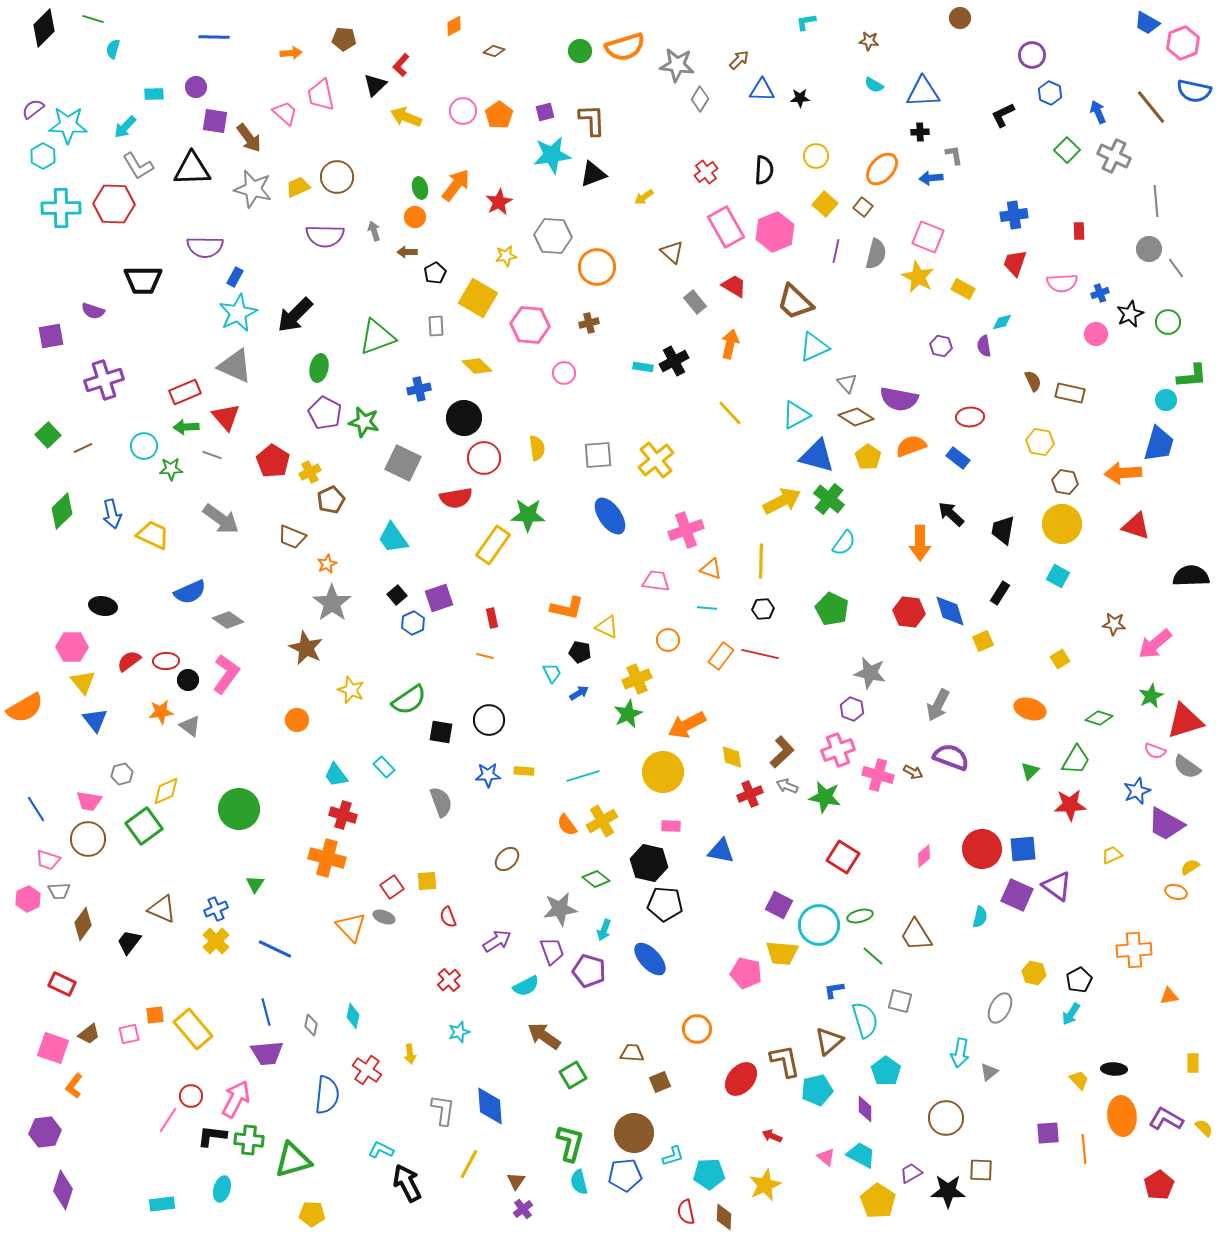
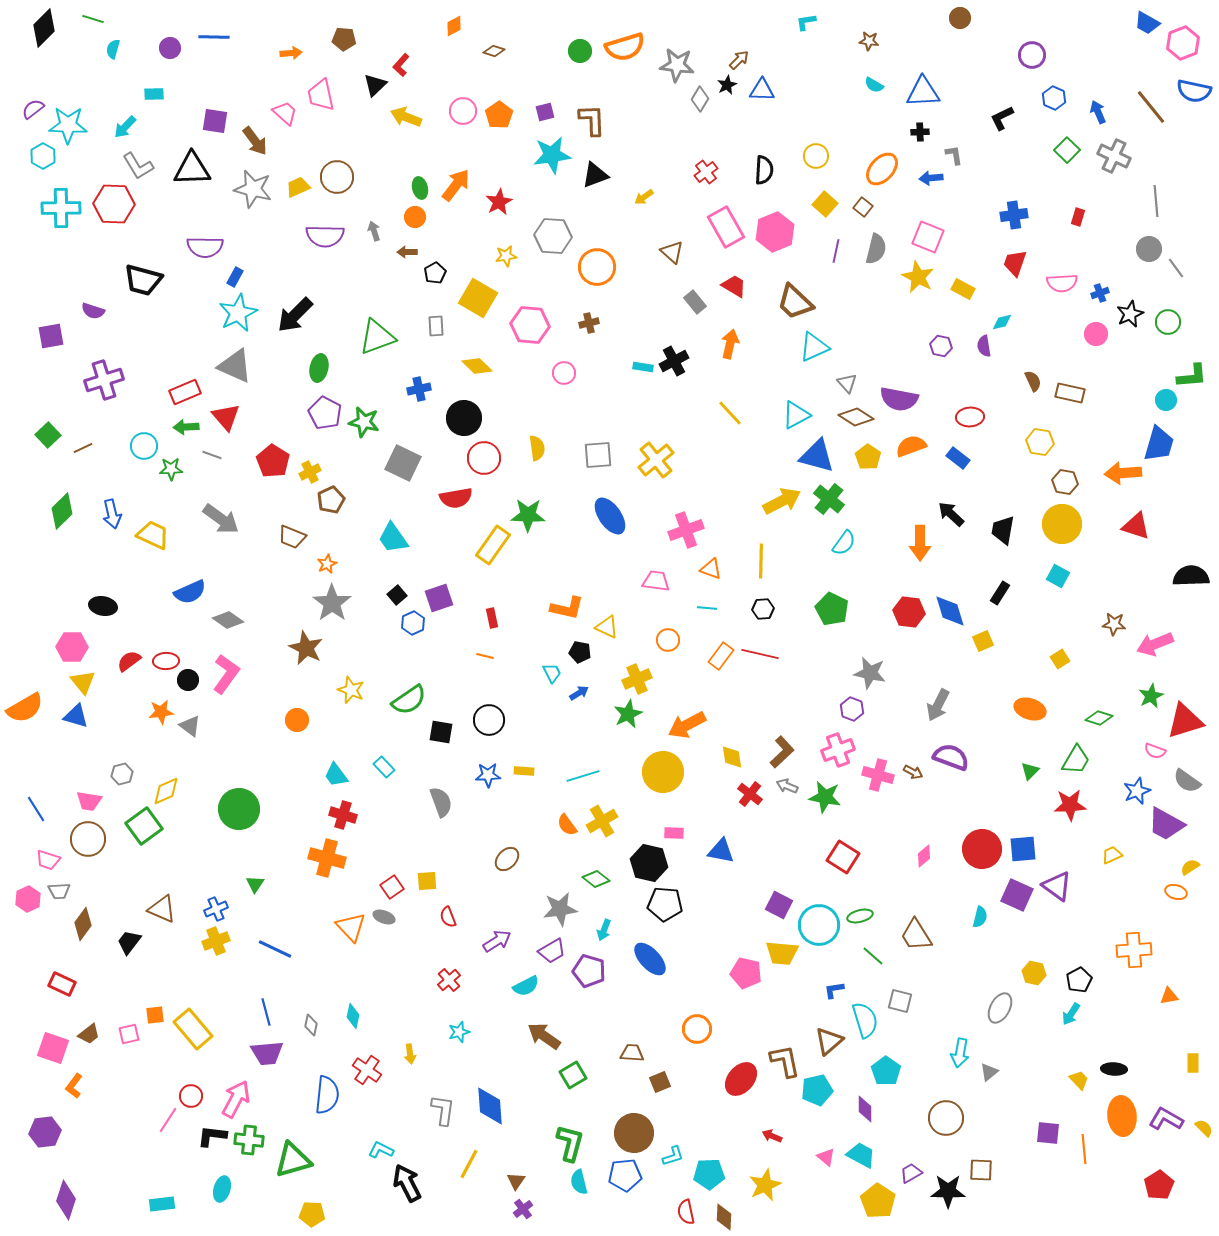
purple circle at (196, 87): moved 26 px left, 39 px up
blue hexagon at (1050, 93): moved 4 px right, 5 px down
black star at (800, 98): moved 73 px left, 13 px up; rotated 24 degrees counterclockwise
black L-shape at (1003, 115): moved 1 px left, 3 px down
brown arrow at (249, 138): moved 6 px right, 3 px down
black triangle at (593, 174): moved 2 px right, 1 px down
red rectangle at (1079, 231): moved 1 px left, 14 px up; rotated 18 degrees clockwise
gray semicircle at (876, 254): moved 5 px up
black trapezoid at (143, 280): rotated 15 degrees clockwise
pink arrow at (1155, 644): rotated 18 degrees clockwise
blue triangle at (95, 720): moved 19 px left, 4 px up; rotated 36 degrees counterclockwise
gray semicircle at (1187, 767): moved 14 px down
red cross at (750, 794): rotated 30 degrees counterclockwise
pink rectangle at (671, 826): moved 3 px right, 7 px down
yellow cross at (216, 941): rotated 24 degrees clockwise
purple trapezoid at (552, 951): rotated 80 degrees clockwise
purple square at (1048, 1133): rotated 10 degrees clockwise
purple diamond at (63, 1190): moved 3 px right, 10 px down
